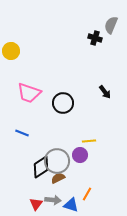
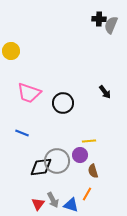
black cross: moved 4 px right, 19 px up; rotated 16 degrees counterclockwise
black diamond: rotated 25 degrees clockwise
brown semicircle: moved 35 px right, 7 px up; rotated 80 degrees counterclockwise
gray arrow: rotated 56 degrees clockwise
red triangle: moved 2 px right
